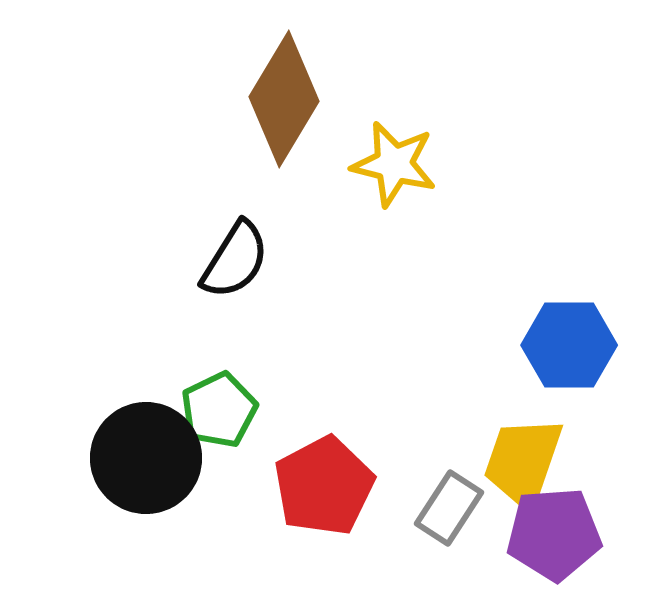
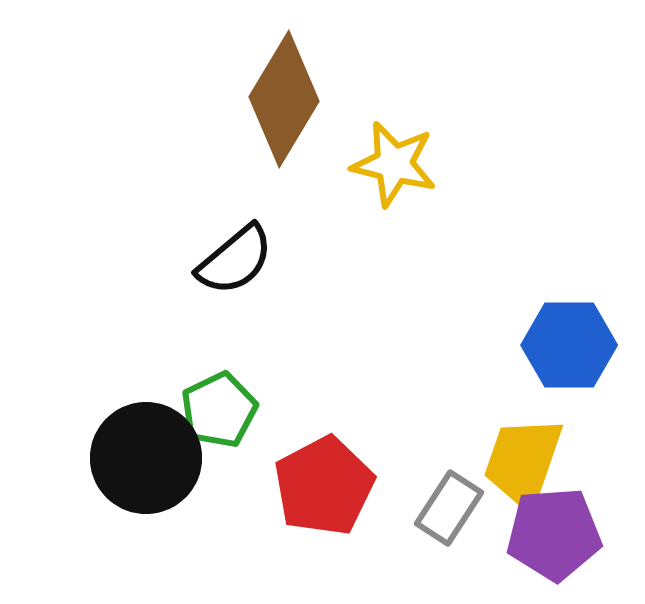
black semicircle: rotated 18 degrees clockwise
